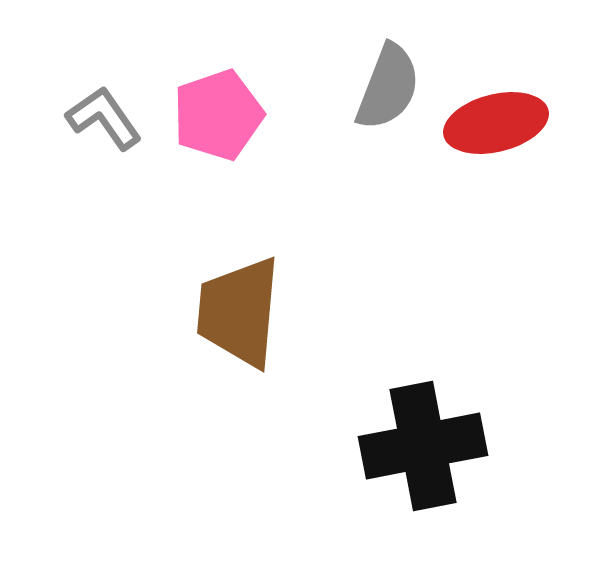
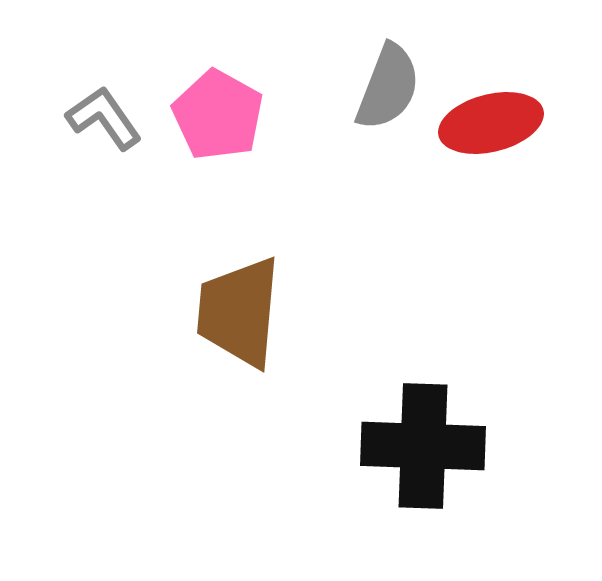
pink pentagon: rotated 24 degrees counterclockwise
red ellipse: moved 5 px left
black cross: rotated 13 degrees clockwise
